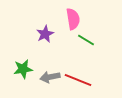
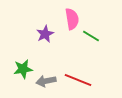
pink semicircle: moved 1 px left
green line: moved 5 px right, 4 px up
gray arrow: moved 4 px left, 4 px down
